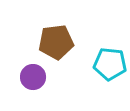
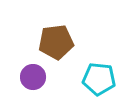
cyan pentagon: moved 11 px left, 15 px down
